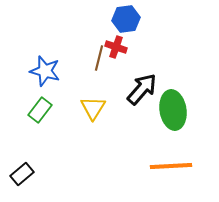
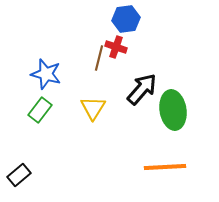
blue star: moved 1 px right, 3 px down
orange line: moved 6 px left, 1 px down
black rectangle: moved 3 px left, 1 px down
